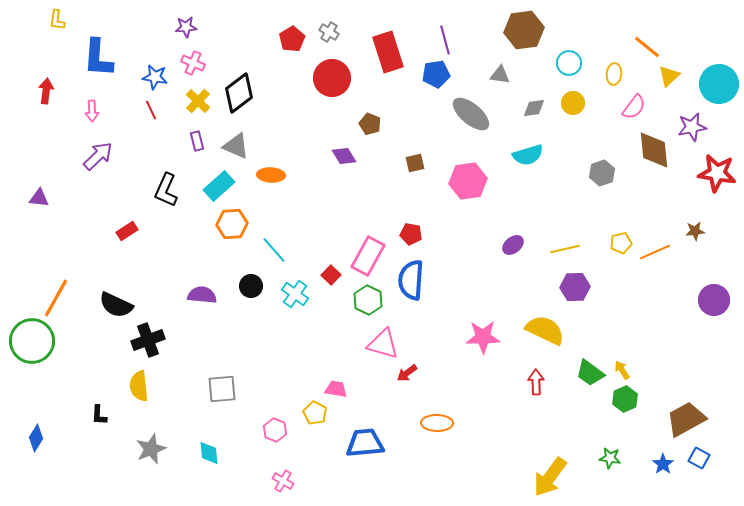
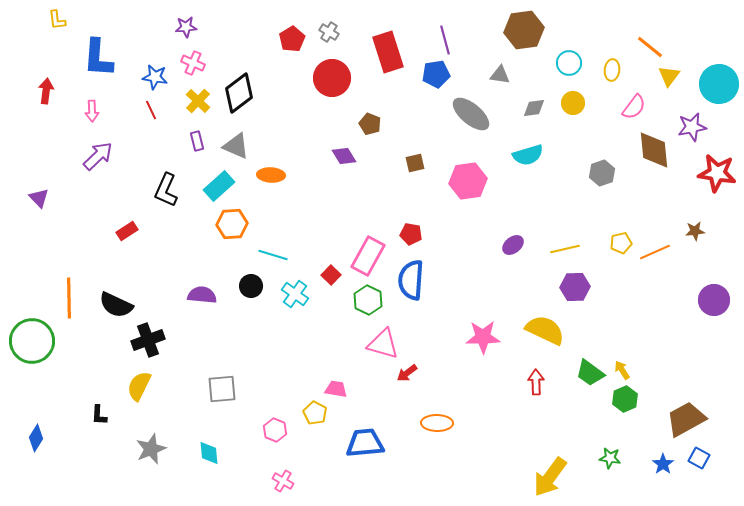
yellow L-shape at (57, 20): rotated 15 degrees counterclockwise
orange line at (647, 47): moved 3 px right
yellow ellipse at (614, 74): moved 2 px left, 4 px up
yellow triangle at (669, 76): rotated 10 degrees counterclockwise
purple triangle at (39, 198): rotated 40 degrees clockwise
cyan line at (274, 250): moved 1 px left, 5 px down; rotated 32 degrees counterclockwise
orange line at (56, 298): moved 13 px right; rotated 30 degrees counterclockwise
yellow semicircle at (139, 386): rotated 32 degrees clockwise
